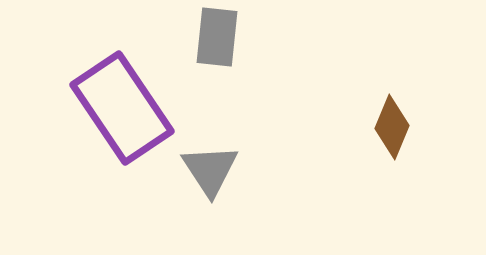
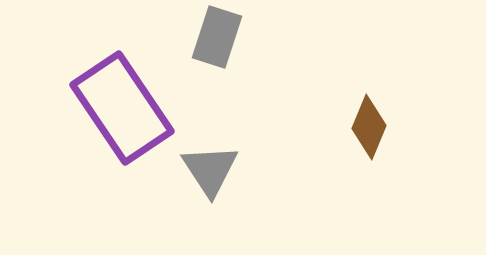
gray rectangle: rotated 12 degrees clockwise
brown diamond: moved 23 px left
